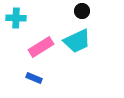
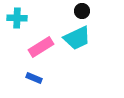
cyan cross: moved 1 px right
cyan trapezoid: moved 3 px up
